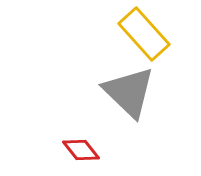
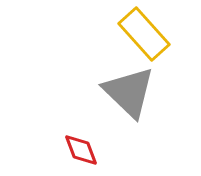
red diamond: rotated 18 degrees clockwise
